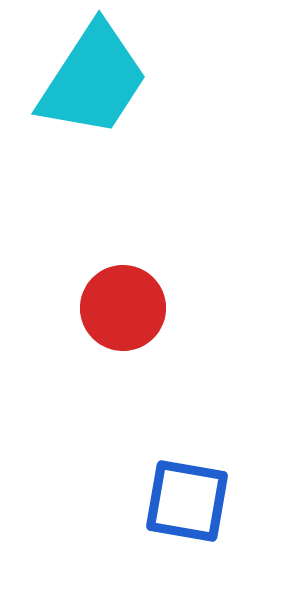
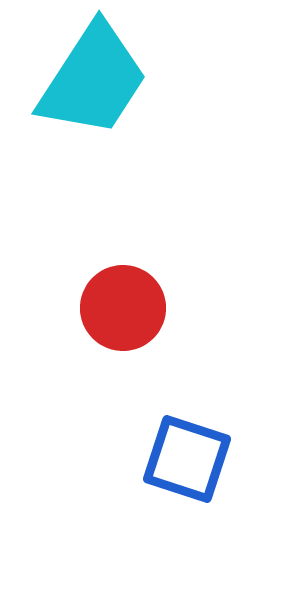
blue square: moved 42 px up; rotated 8 degrees clockwise
